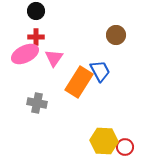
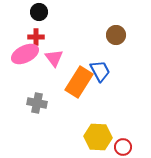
black circle: moved 3 px right, 1 px down
pink triangle: rotated 12 degrees counterclockwise
yellow hexagon: moved 6 px left, 4 px up
red circle: moved 2 px left
